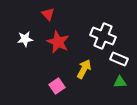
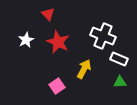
white star: moved 1 px right, 1 px down; rotated 21 degrees counterclockwise
